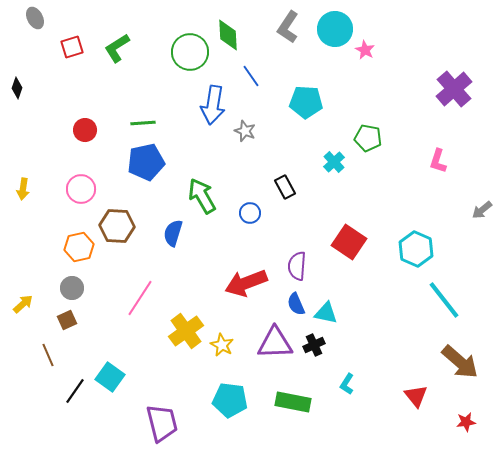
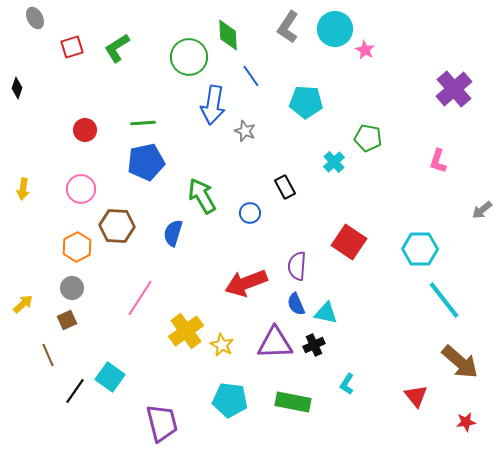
green circle at (190, 52): moved 1 px left, 5 px down
orange hexagon at (79, 247): moved 2 px left; rotated 16 degrees counterclockwise
cyan hexagon at (416, 249): moved 4 px right; rotated 24 degrees counterclockwise
